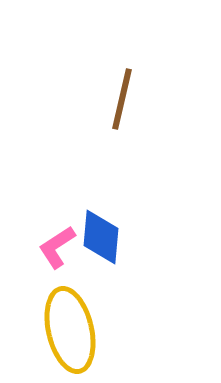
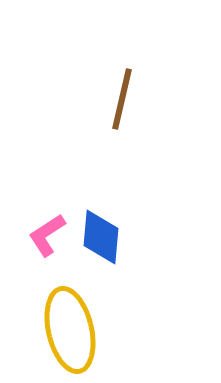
pink L-shape: moved 10 px left, 12 px up
